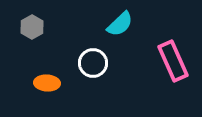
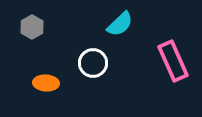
orange ellipse: moved 1 px left
